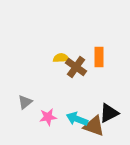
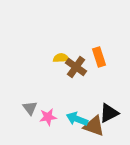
orange rectangle: rotated 18 degrees counterclockwise
gray triangle: moved 5 px right, 6 px down; rotated 28 degrees counterclockwise
